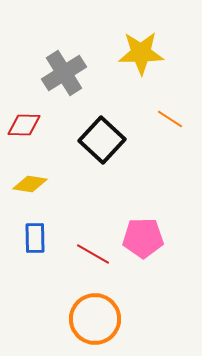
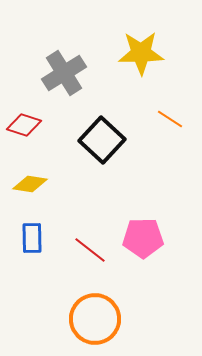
red diamond: rotated 16 degrees clockwise
blue rectangle: moved 3 px left
red line: moved 3 px left, 4 px up; rotated 8 degrees clockwise
